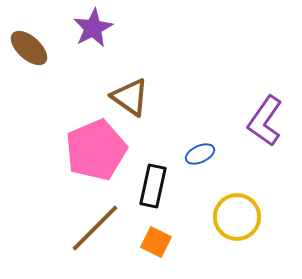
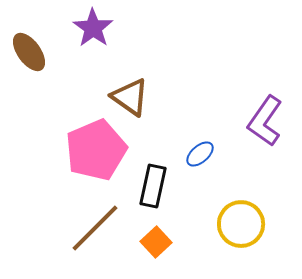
purple star: rotated 9 degrees counterclockwise
brown ellipse: moved 4 px down; rotated 12 degrees clockwise
blue ellipse: rotated 16 degrees counterclockwise
yellow circle: moved 4 px right, 7 px down
orange square: rotated 20 degrees clockwise
